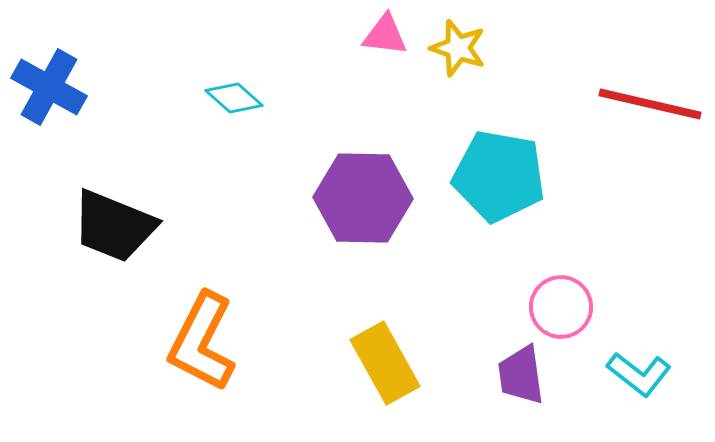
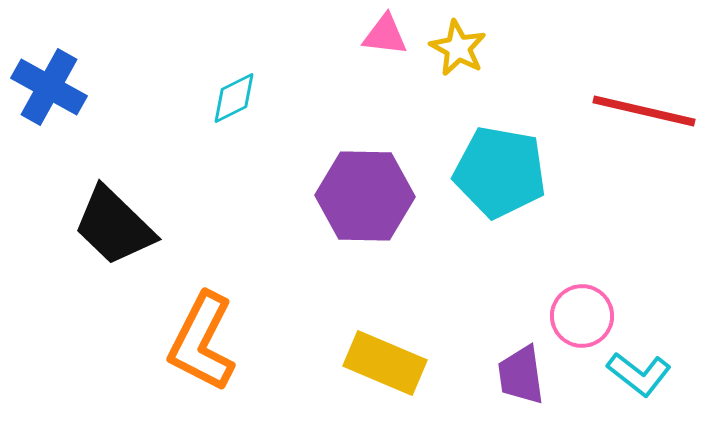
yellow star: rotated 10 degrees clockwise
cyan diamond: rotated 68 degrees counterclockwise
red line: moved 6 px left, 7 px down
cyan pentagon: moved 1 px right, 4 px up
purple hexagon: moved 2 px right, 2 px up
black trapezoid: rotated 22 degrees clockwise
pink circle: moved 21 px right, 9 px down
yellow rectangle: rotated 38 degrees counterclockwise
